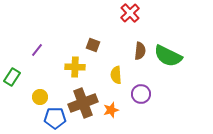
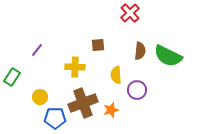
brown square: moved 5 px right; rotated 24 degrees counterclockwise
purple circle: moved 4 px left, 4 px up
